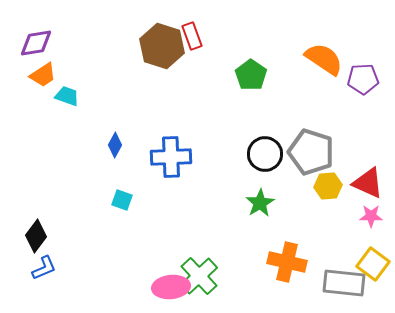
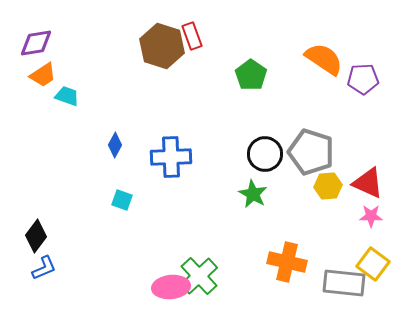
green star: moved 7 px left, 9 px up; rotated 12 degrees counterclockwise
